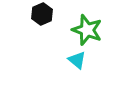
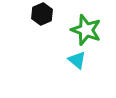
green star: moved 1 px left
